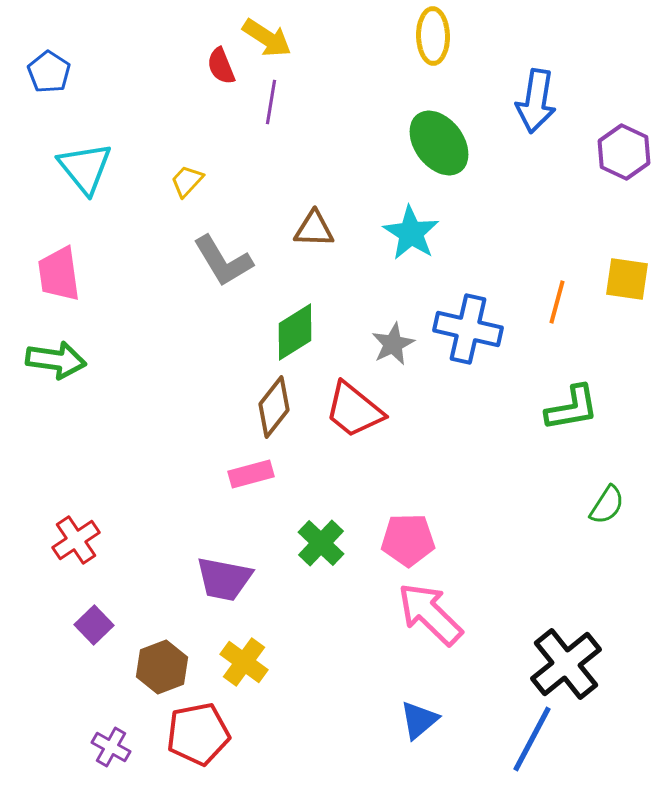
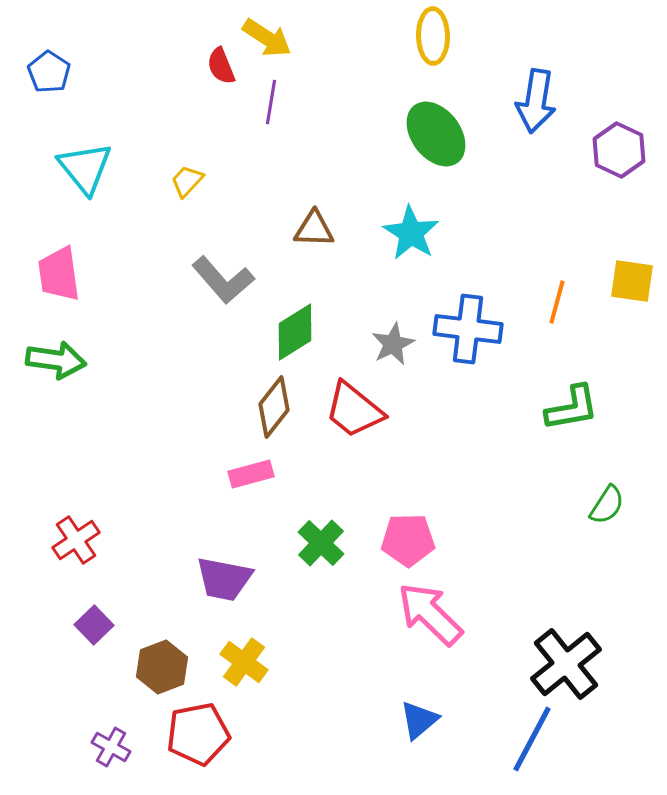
green ellipse: moved 3 px left, 9 px up
purple hexagon: moved 5 px left, 2 px up
gray L-shape: moved 19 px down; rotated 10 degrees counterclockwise
yellow square: moved 5 px right, 2 px down
blue cross: rotated 6 degrees counterclockwise
